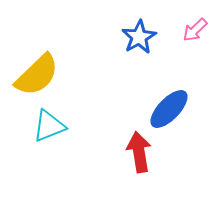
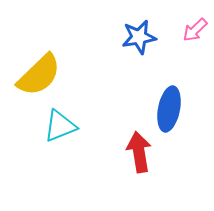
blue star: rotated 20 degrees clockwise
yellow semicircle: moved 2 px right
blue ellipse: rotated 33 degrees counterclockwise
cyan triangle: moved 11 px right
